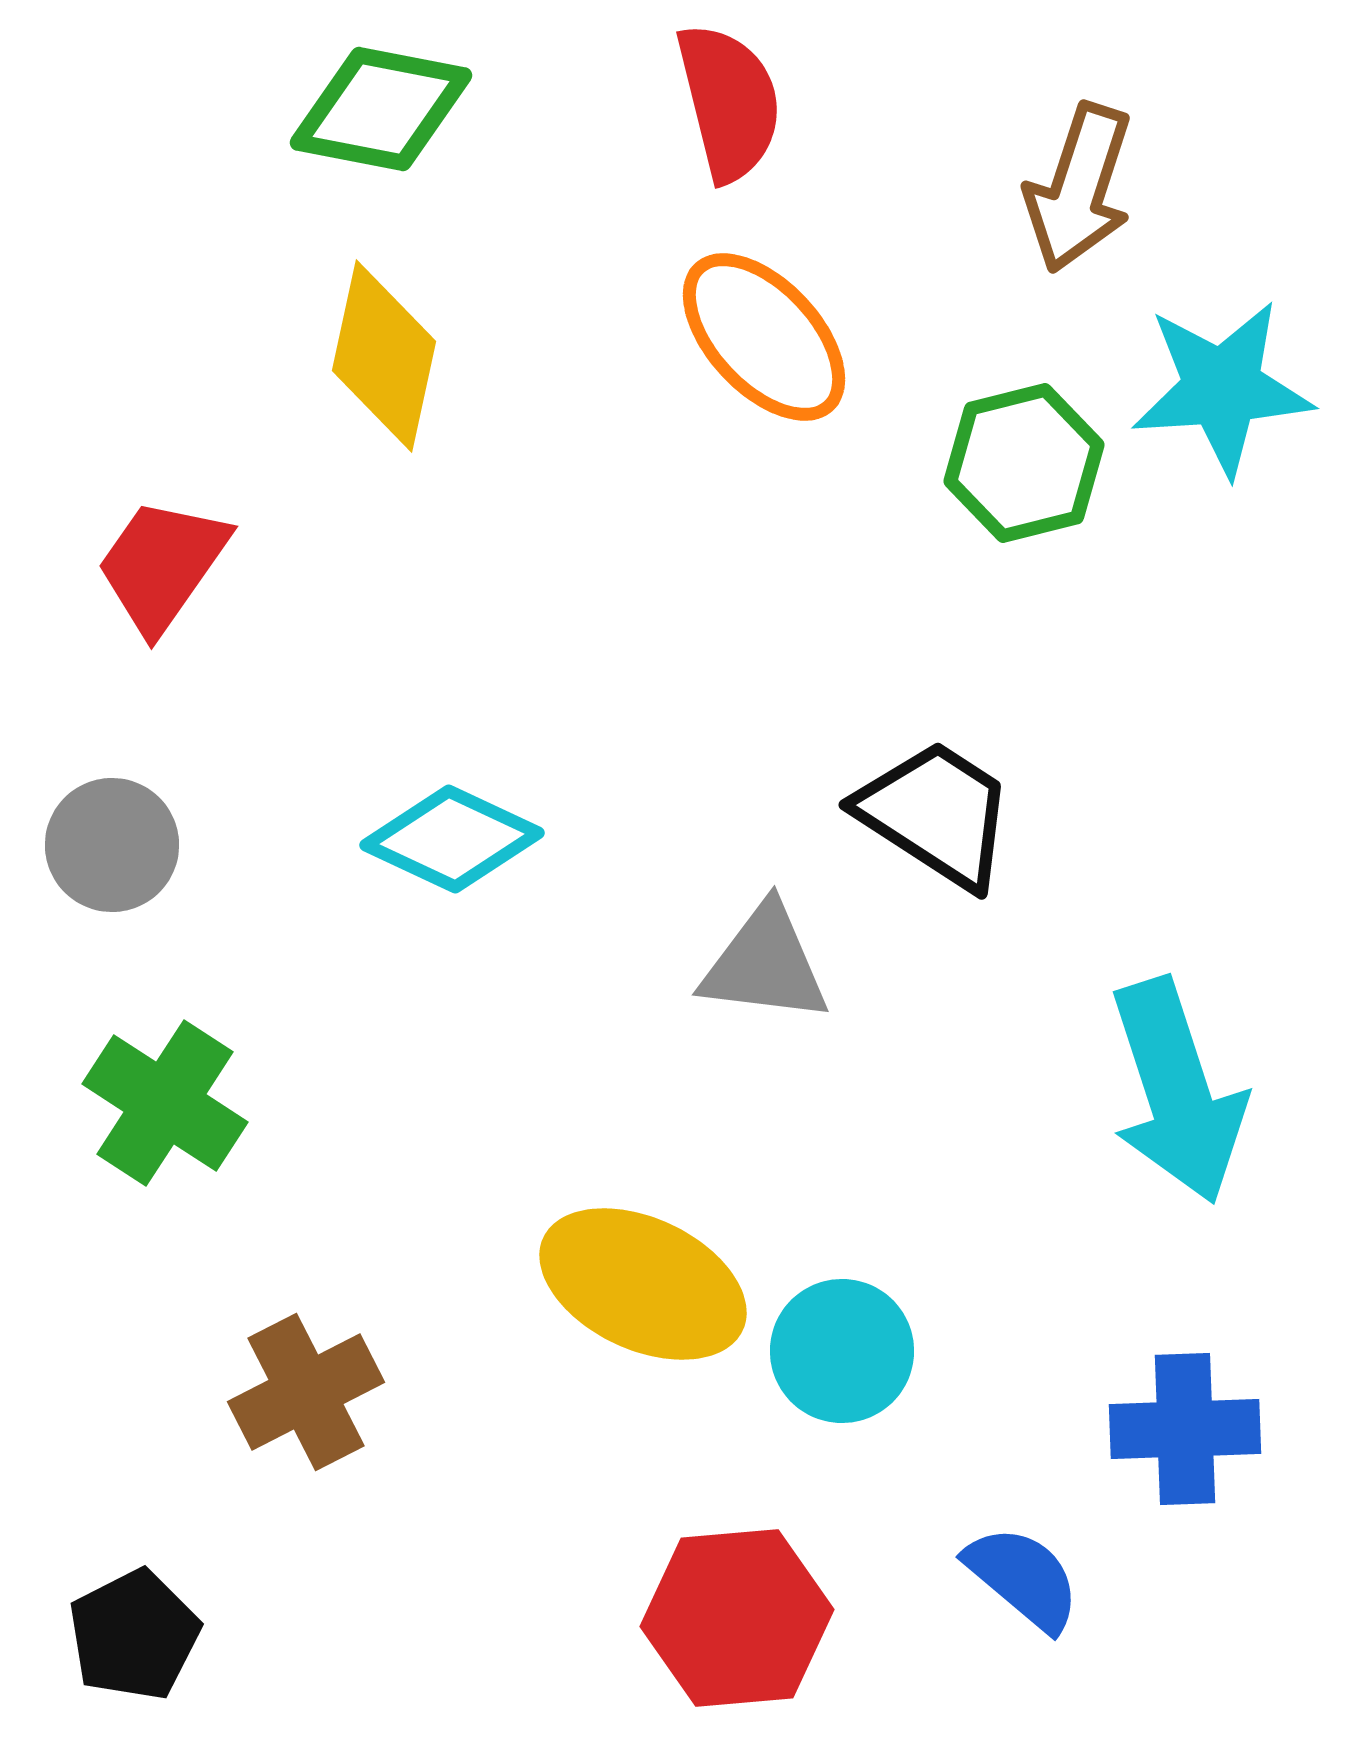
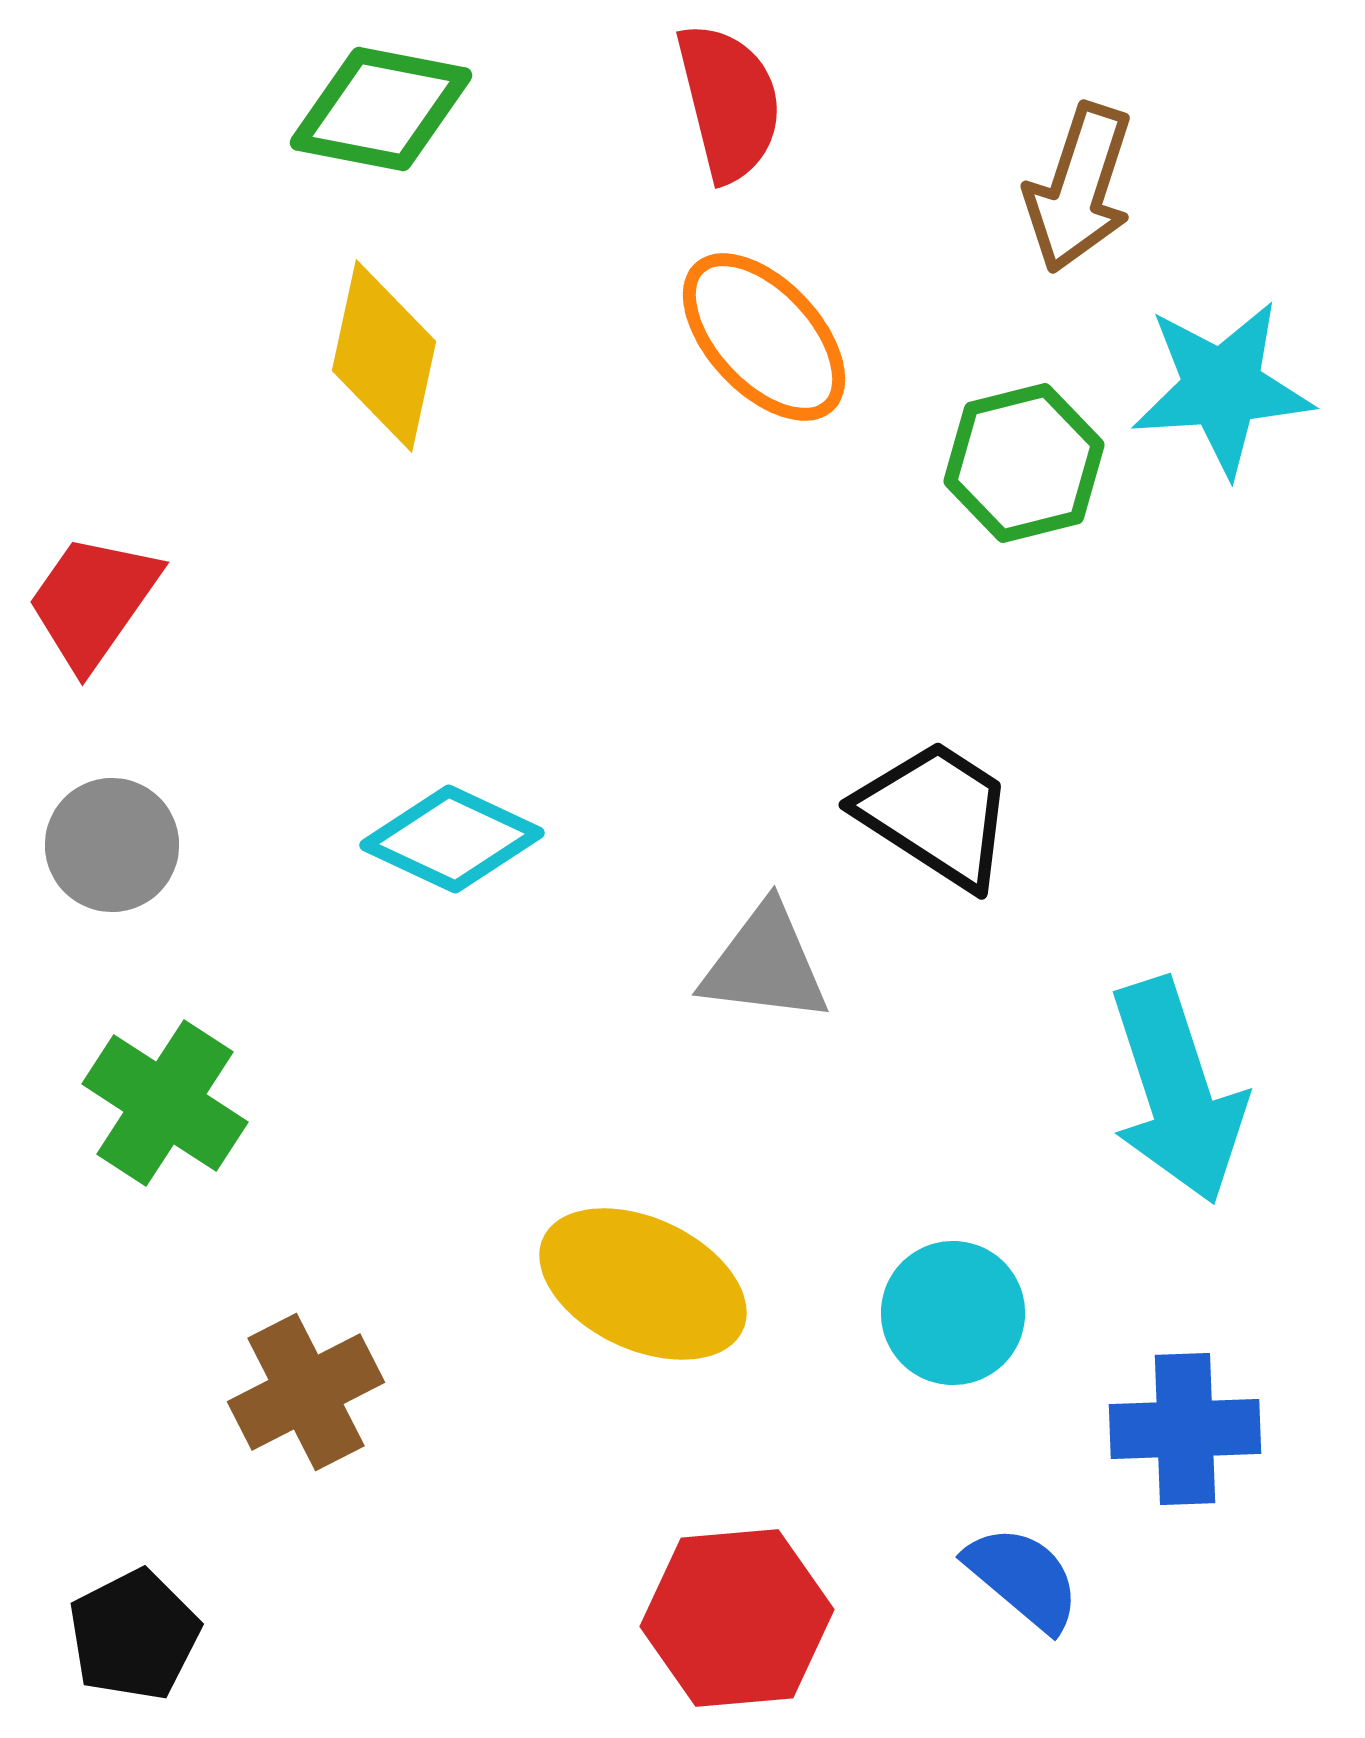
red trapezoid: moved 69 px left, 36 px down
cyan circle: moved 111 px right, 38 px up
